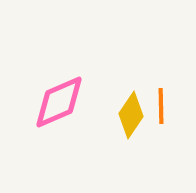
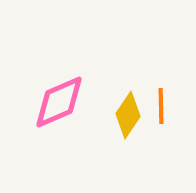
yellow diamond: moved 3 px left
